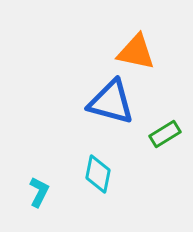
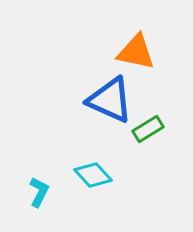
blue triangle: moved 1 px left, 2 px up; rotated 9 degrees clockwise
green rectangle: moved 17 px left, 5 px up
cyan diamond: moved 5 px left, 1 px down; rotated 54 degrees counterclockwise
